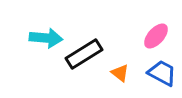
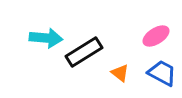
pink ellipse: rotated 16 degrees clockwise
black rectangle: moved 2 px up
